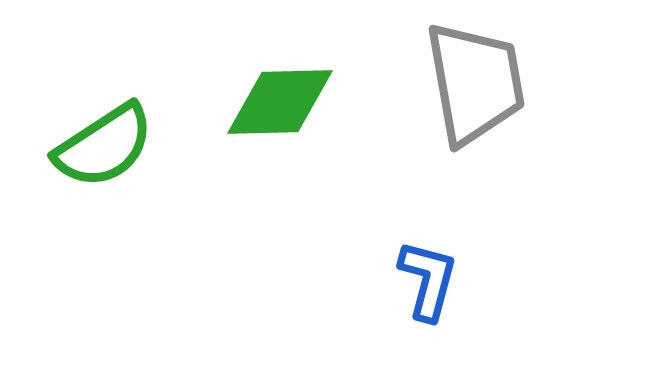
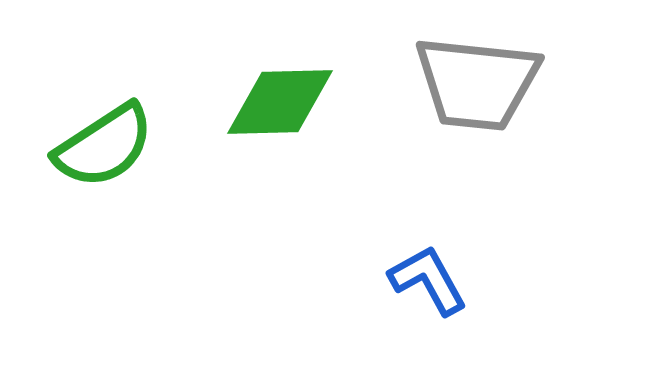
gray trapezoid: moved 2 px right; rotated 106 degrees clockwise
blue L-shape: rotated 44 degrees counterclockwise
